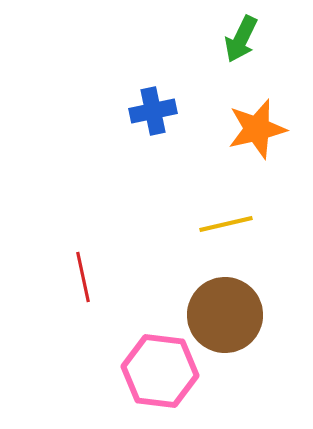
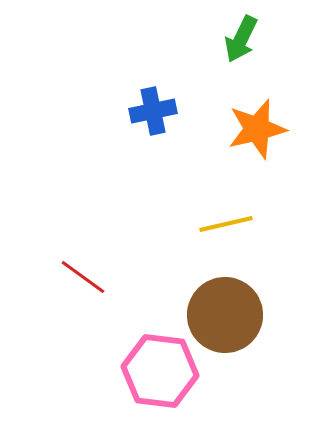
red line: rotated 42 degrees counterclockwise
